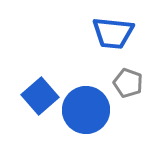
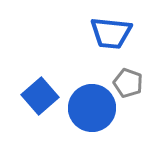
blue trapezoid: moved 2 px left
blue circle: moved 6 px right, 2 px up
